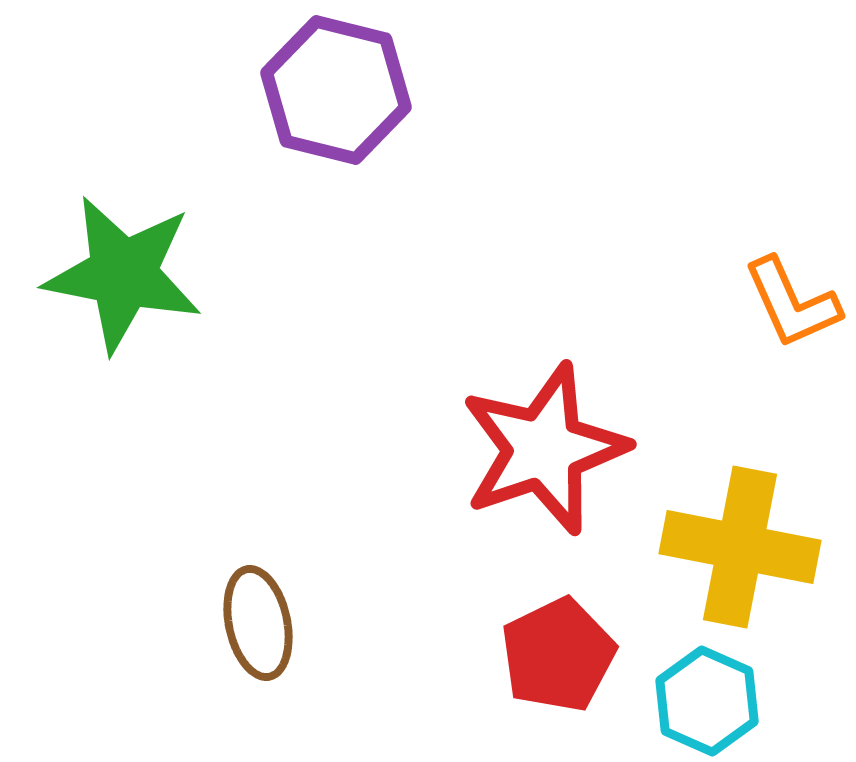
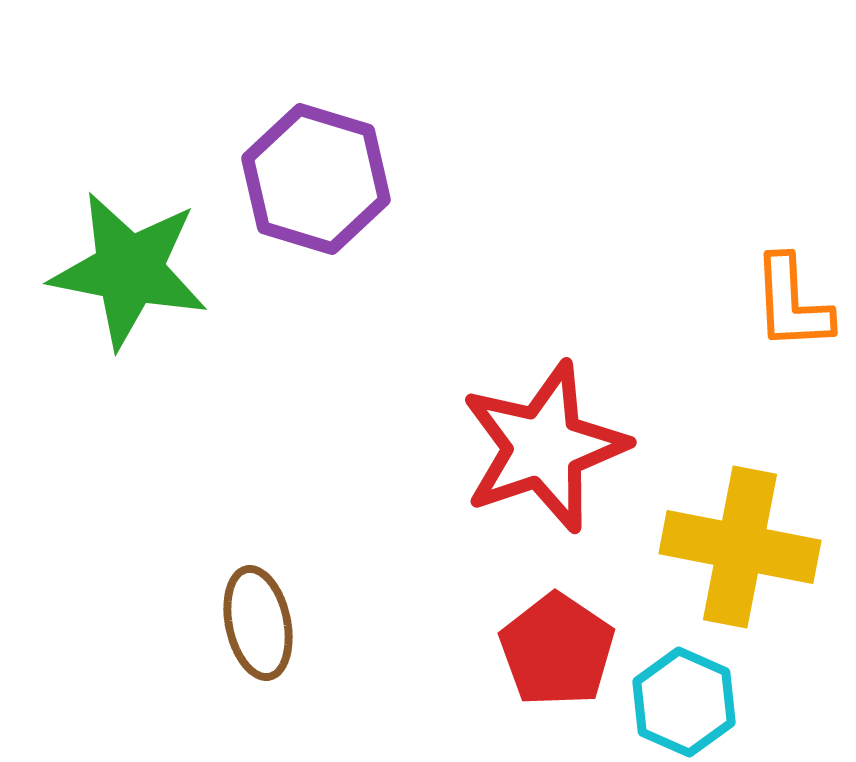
purple hexagon: moved 20 px left, 89 px down; rotated 3 degrees clockwise
green star: moved 6 px right, 4 px up
orange L-shape: rotated 21 degrees clockwise
red star: moved 2 px up
red pentagon: moved 1 px left, 5 px up; rotated 12 degrees counterclockwise
cyan hexagon: moved 23 px left, 1 px down
